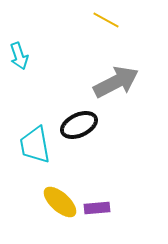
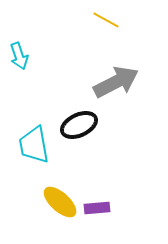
cyan trapezoid: moved 1 px left
